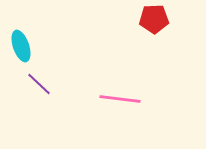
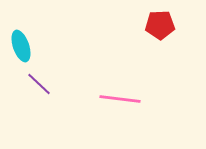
red pentagon: moved 6 px right, 6 px down
